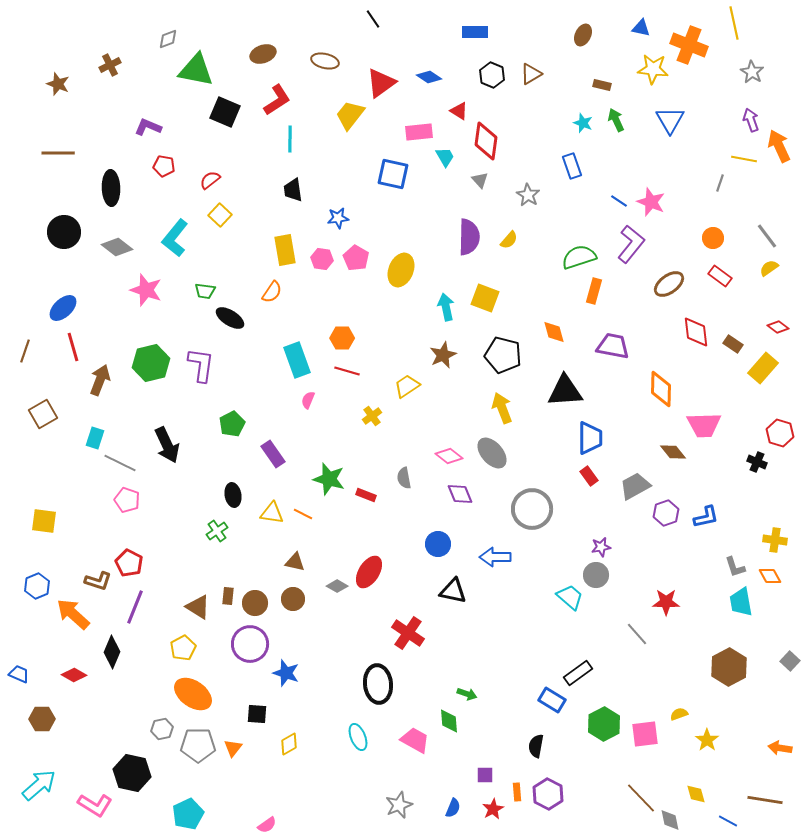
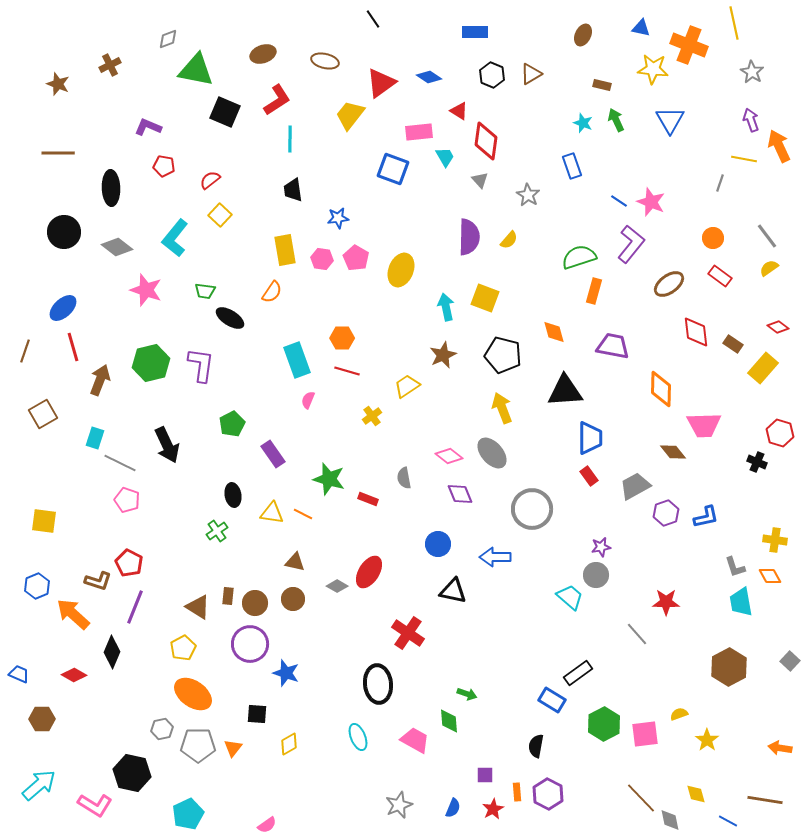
blue square at (393, 174): moved 5 px up; rotated 8 degrees clockwise
red rectangle at (366, 495): moved 2 px right, 4 px down
